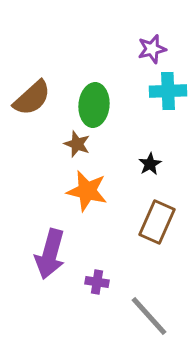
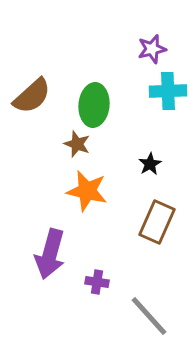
brown semicircle: moved 2 px up
